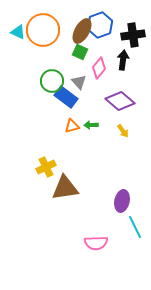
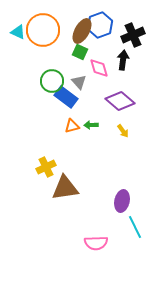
black cross: rotated 15 degrees counterclockwise
pink diamond: rotated 55 degrees counterclockwise
